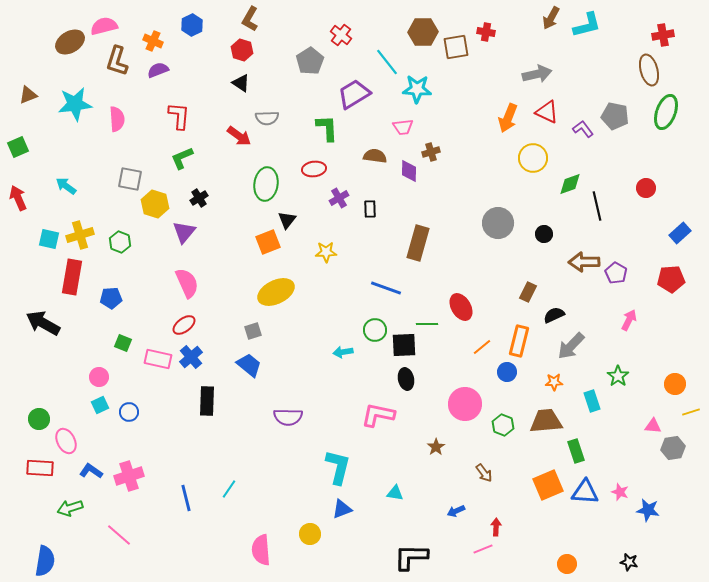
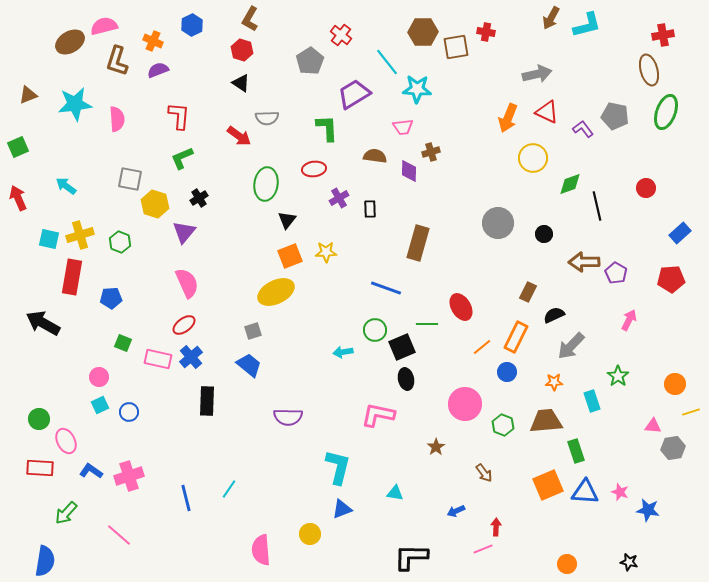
orange square at (268, 242): moved 22 px right, 14 px down
orange rectangle at (519, 341): moved 3 px left, 4 px up; rotated 12 degrees clockwise
black square at (404, 345): moved 2 px left, 2 px down; rotated 20 degrees counterclockwise
green arrow at (70, 508): moved 4 px left, 5 px down; rotated 30 degrees counterclockwise
